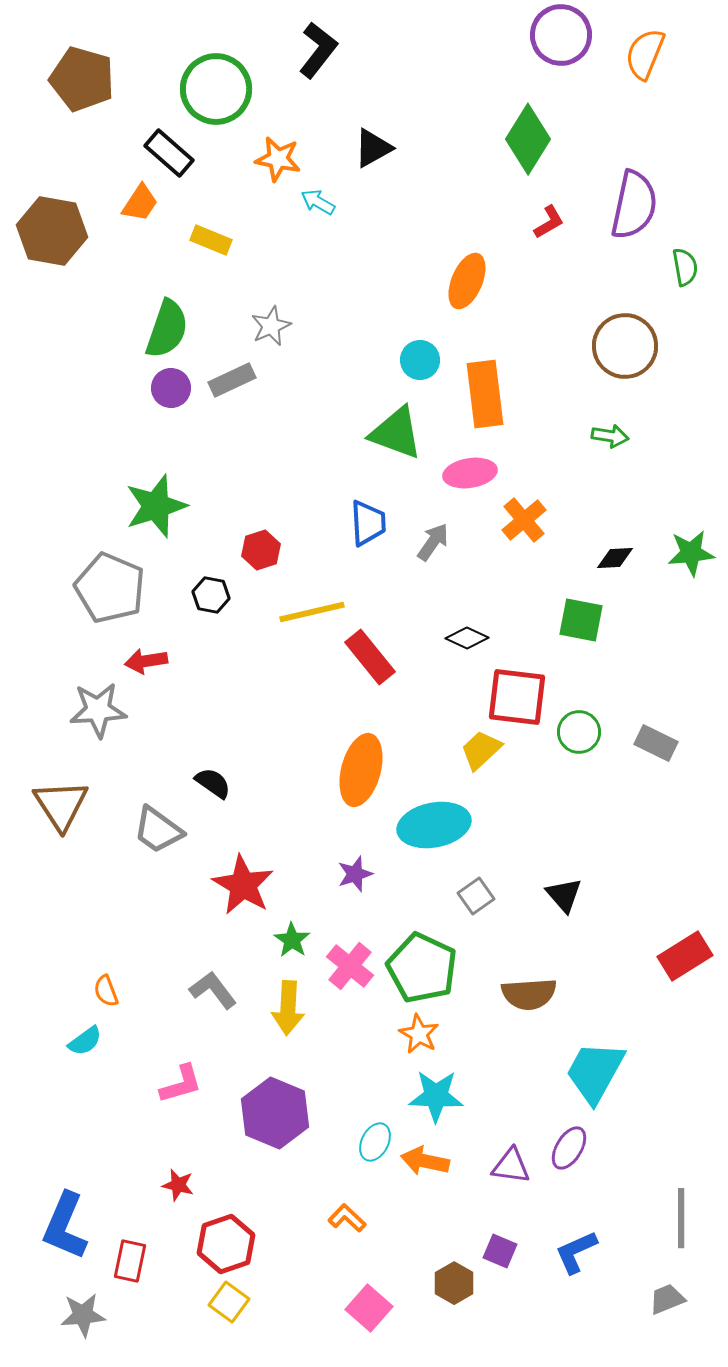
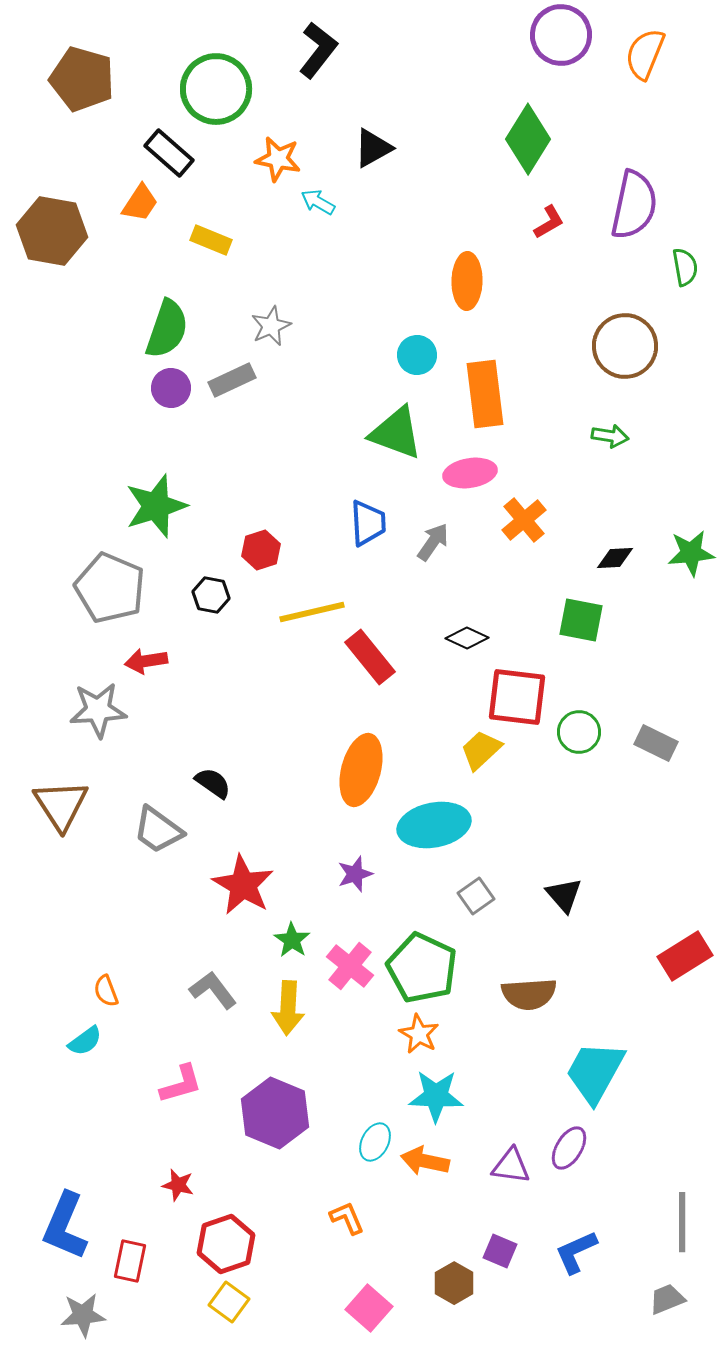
orange ellipse at (467, 281): rotated 22 degrees counterclockwise
cyan circle at (420, 360): moved 3 px left, 5 px up
orange L-shape at (347, 1218): rotated 24 degrees clockwise
gray line at (681, 1218): moved 1 px right, 4 px down
